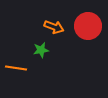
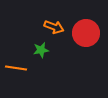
red circle: moved 2 px left, 7 px down
